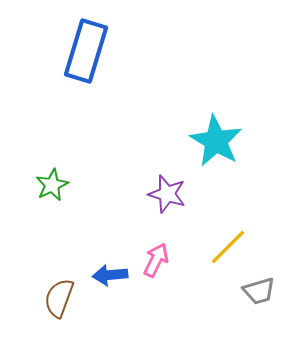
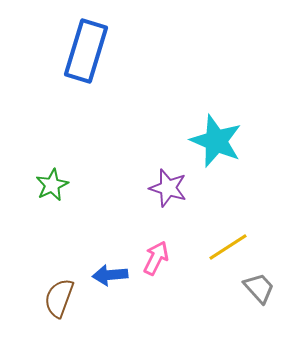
cyan star: rotated 8 degrees counterclockwise
purple star: moved 1 px right, 6 px up
yellow line: rotated 12 degrees clockwise
pink arrow: moved 2 px up
gray trapezoid: moved 3 px up; rotated 116 degrees counterclockwise
